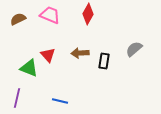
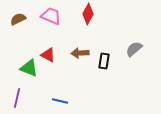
pink trapezoid: moved 1 px right, 1 px down
red triangle: rotated 21 degrees counterclockwise
